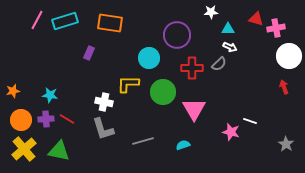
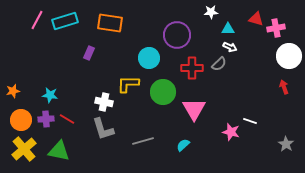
cyan semicircle: rotated 24 degrees counterclockwise
